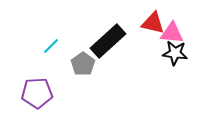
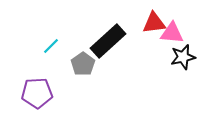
red triangle: moved 1 px right; rotated 20 degrees counterclockwise
black star: moved 8 px right, 4 px down; rotated 20 degrees counterclockwise
